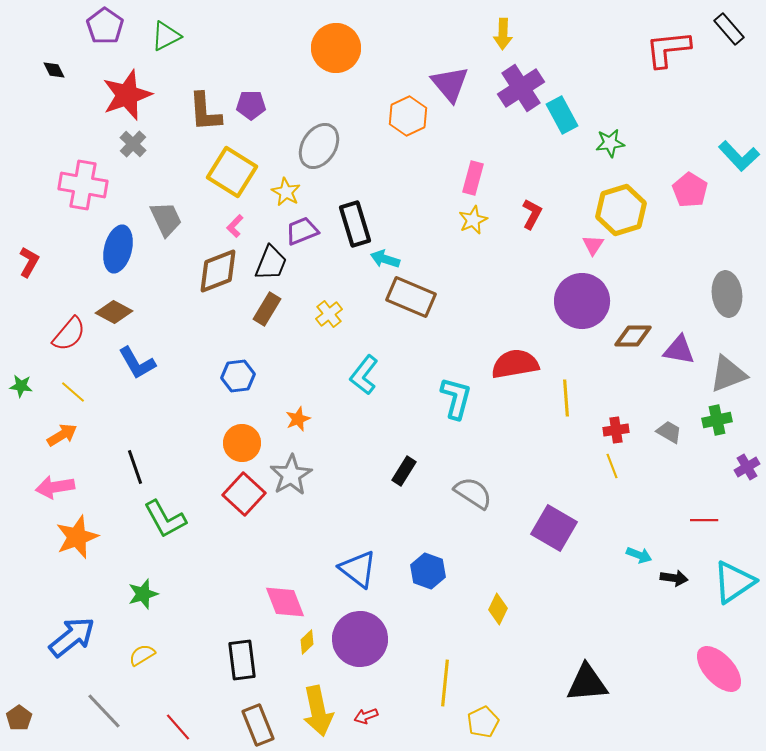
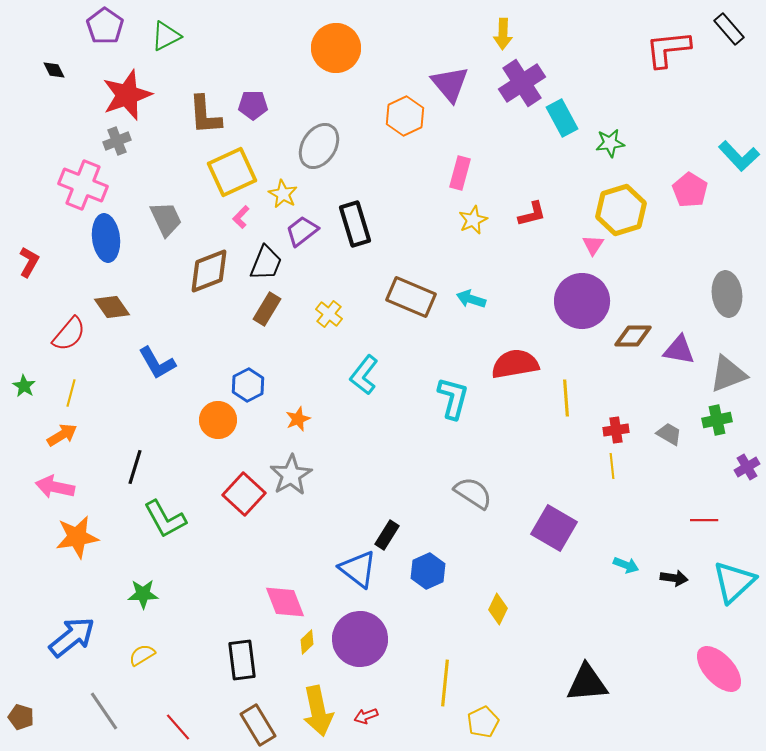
purple cross at (521, 88): moved 1 px right, 5 px up
purple pentagon at (251, 105): moved 2 px right
brown L-shape at (205, 112): moved 3 px down
cyan rectangle at (562, 115): moved 3 px down
orange hexagon at (408, 116): moved 3 px left
gray cross at (133, 144): moved 16 px left, 3 px up; rotated 24 degrees clockwise
yellow square at (232, 172): rotated 33 degrees clockwise
pink rectangle at (473, 178): moved 13 px left, 5 px up
pink cross at (83, 185): rotated 12 degrees clockwise
yellow star at (286, 192): moved 3 px left, 2 px down
red L-shape at (532, 214): rotated 48 degrees clockwise
pink L-shape at (235, 226): moved 6 px right, 9 px up
purple trapezoid at (302, 231): rotated 16 degrees counterclockwise
blue ellipse at (118, 249): moved 12 px left, 11 px up; rotated 21 degrees counterclockwise
cyan arrow at (385, 259): moved 86 px right, 40 px down
black trapezoid at (271, 263): moved 5 px left
brown diamond at (218, 271): moved 9 px left
brown diamond at (114, 312): moved 2 px left, 5 px up; rotated 27 degrees clockwise
yellow cross at (329, 314): rotated 12 degrees counterclockwise
blue L-shape at (137, 363): moved 20 px right
blue hexagon at (238, 376): moved 10 px right, 9 px down; rotated 20 degrees counterclockwise
green star at (21, 386): moved 3 px right; rotated 25 degrees clockwise
yellow line at (73, 392): moved 2 px left, 1 px down; rotated 64 degrees clockwise
cyan L-shape at (456, 398): moved 3 px left
gray trapezoid at (669, 432): moved 2 px down
orange circle at (242, 443): moved 24 px left, 23 px up
yellow line at (612, 466): rotated 15 degrees clockwise
black line at (135, 467): rotated 36 degrees clockwise
black rectangle at (404, 471): moved 17 px left, 64 px down
pink arrow at (55, 487): rotated 21 degrees clockwise
orange star at (77, 537): rotated 12 degrees clockwise
cyan arrow at (639, 555): moved 13 px left, 10 px down
blue hexagon at (428, 571): rotated 16 degrees clockwise
cyan triangle at (734, 582): rotated 9 degrees counterclockwise
green star at (143, 594): rotated 16 degrees clockwise
gray line at (104, 711): rotated 9 degrees clockwise
brown pentagon at (19, 718): moved 2 px right, 1 px up; rotated 20 degrees counterclockwise
brown rectangle at (258, 725): rotated 9 degrees counterclockwise
